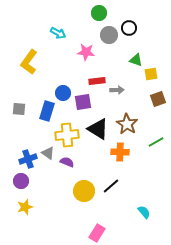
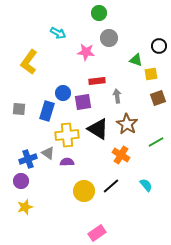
black circle: moved 30 px right, 18 px down
gray circle: moved 3 px down
gray arrow: moved 6 px down; rotated 96 degrees counterclockwise
brown square: moved 1 px up
orange cross: moved 1 px right, 3 px down; rotated 30 degrees clockwise
purple semicircle: rotated 24 degrees counterclockwise
cyan semicircle: moved 2 px right, 27 px up
pink rectangle: rotated 24 degrees clockwise
